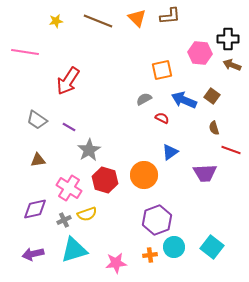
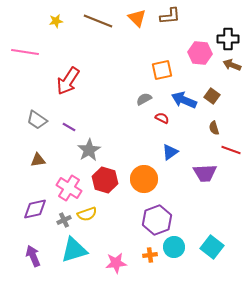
orange circle: moved 4 px down
purple arrow: moved 2 px down; rotated 80 degrees clockwise
